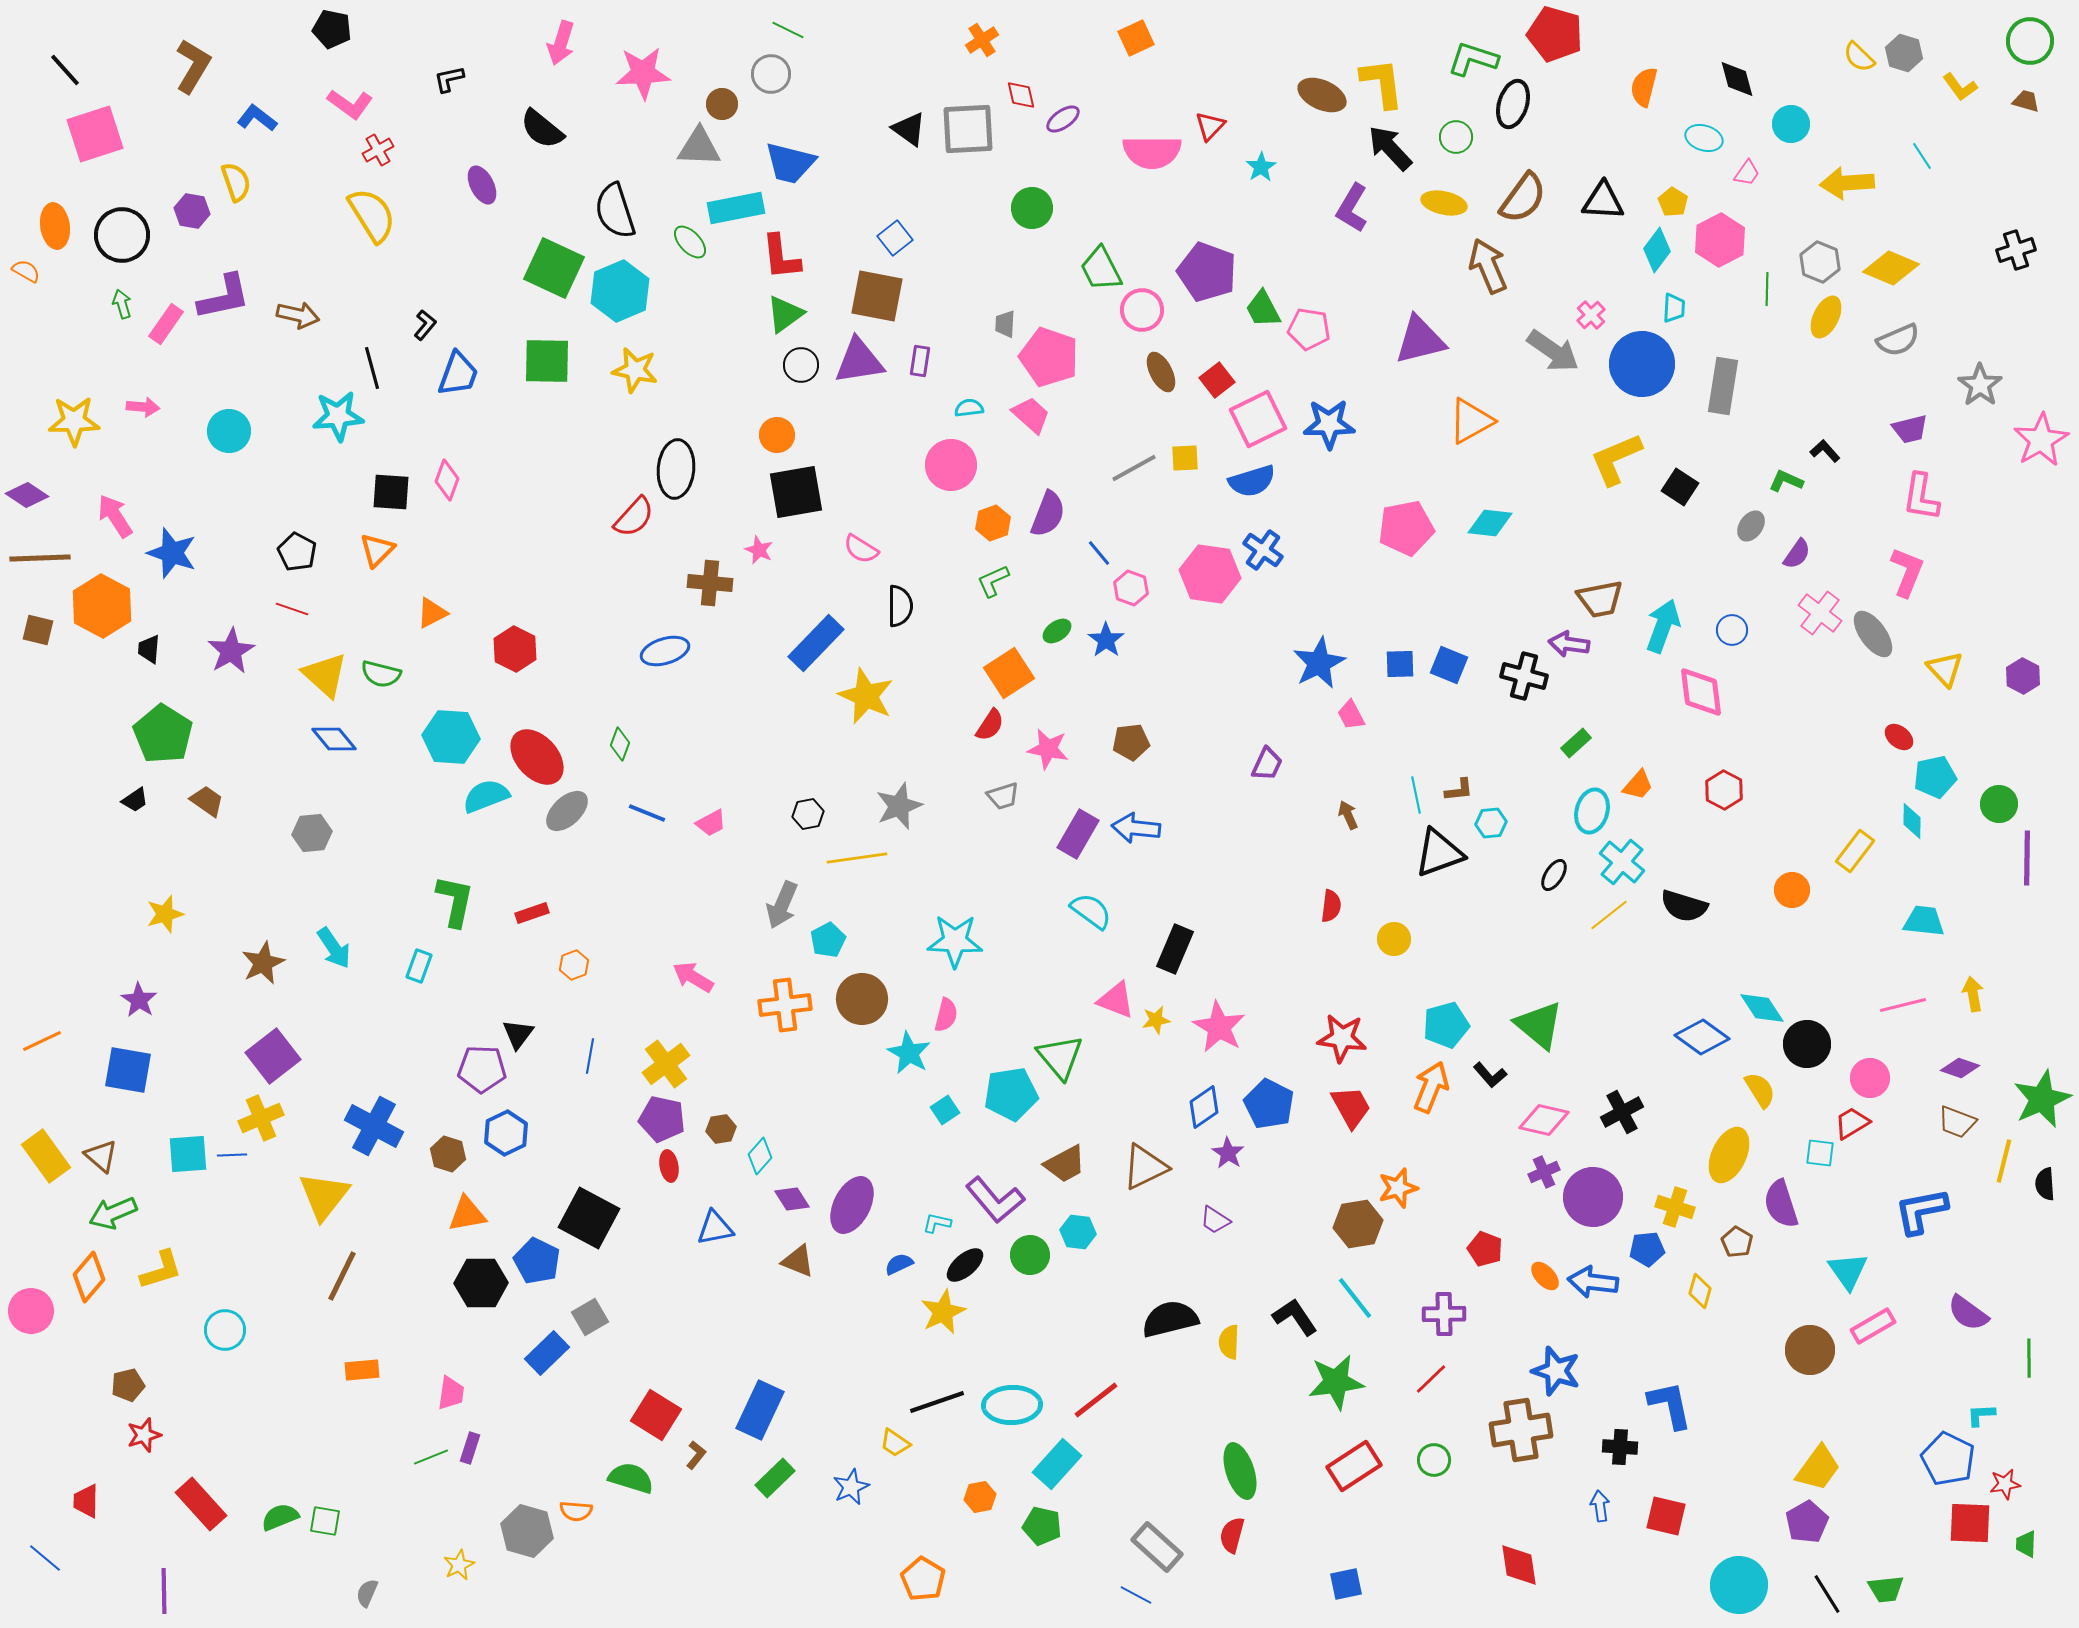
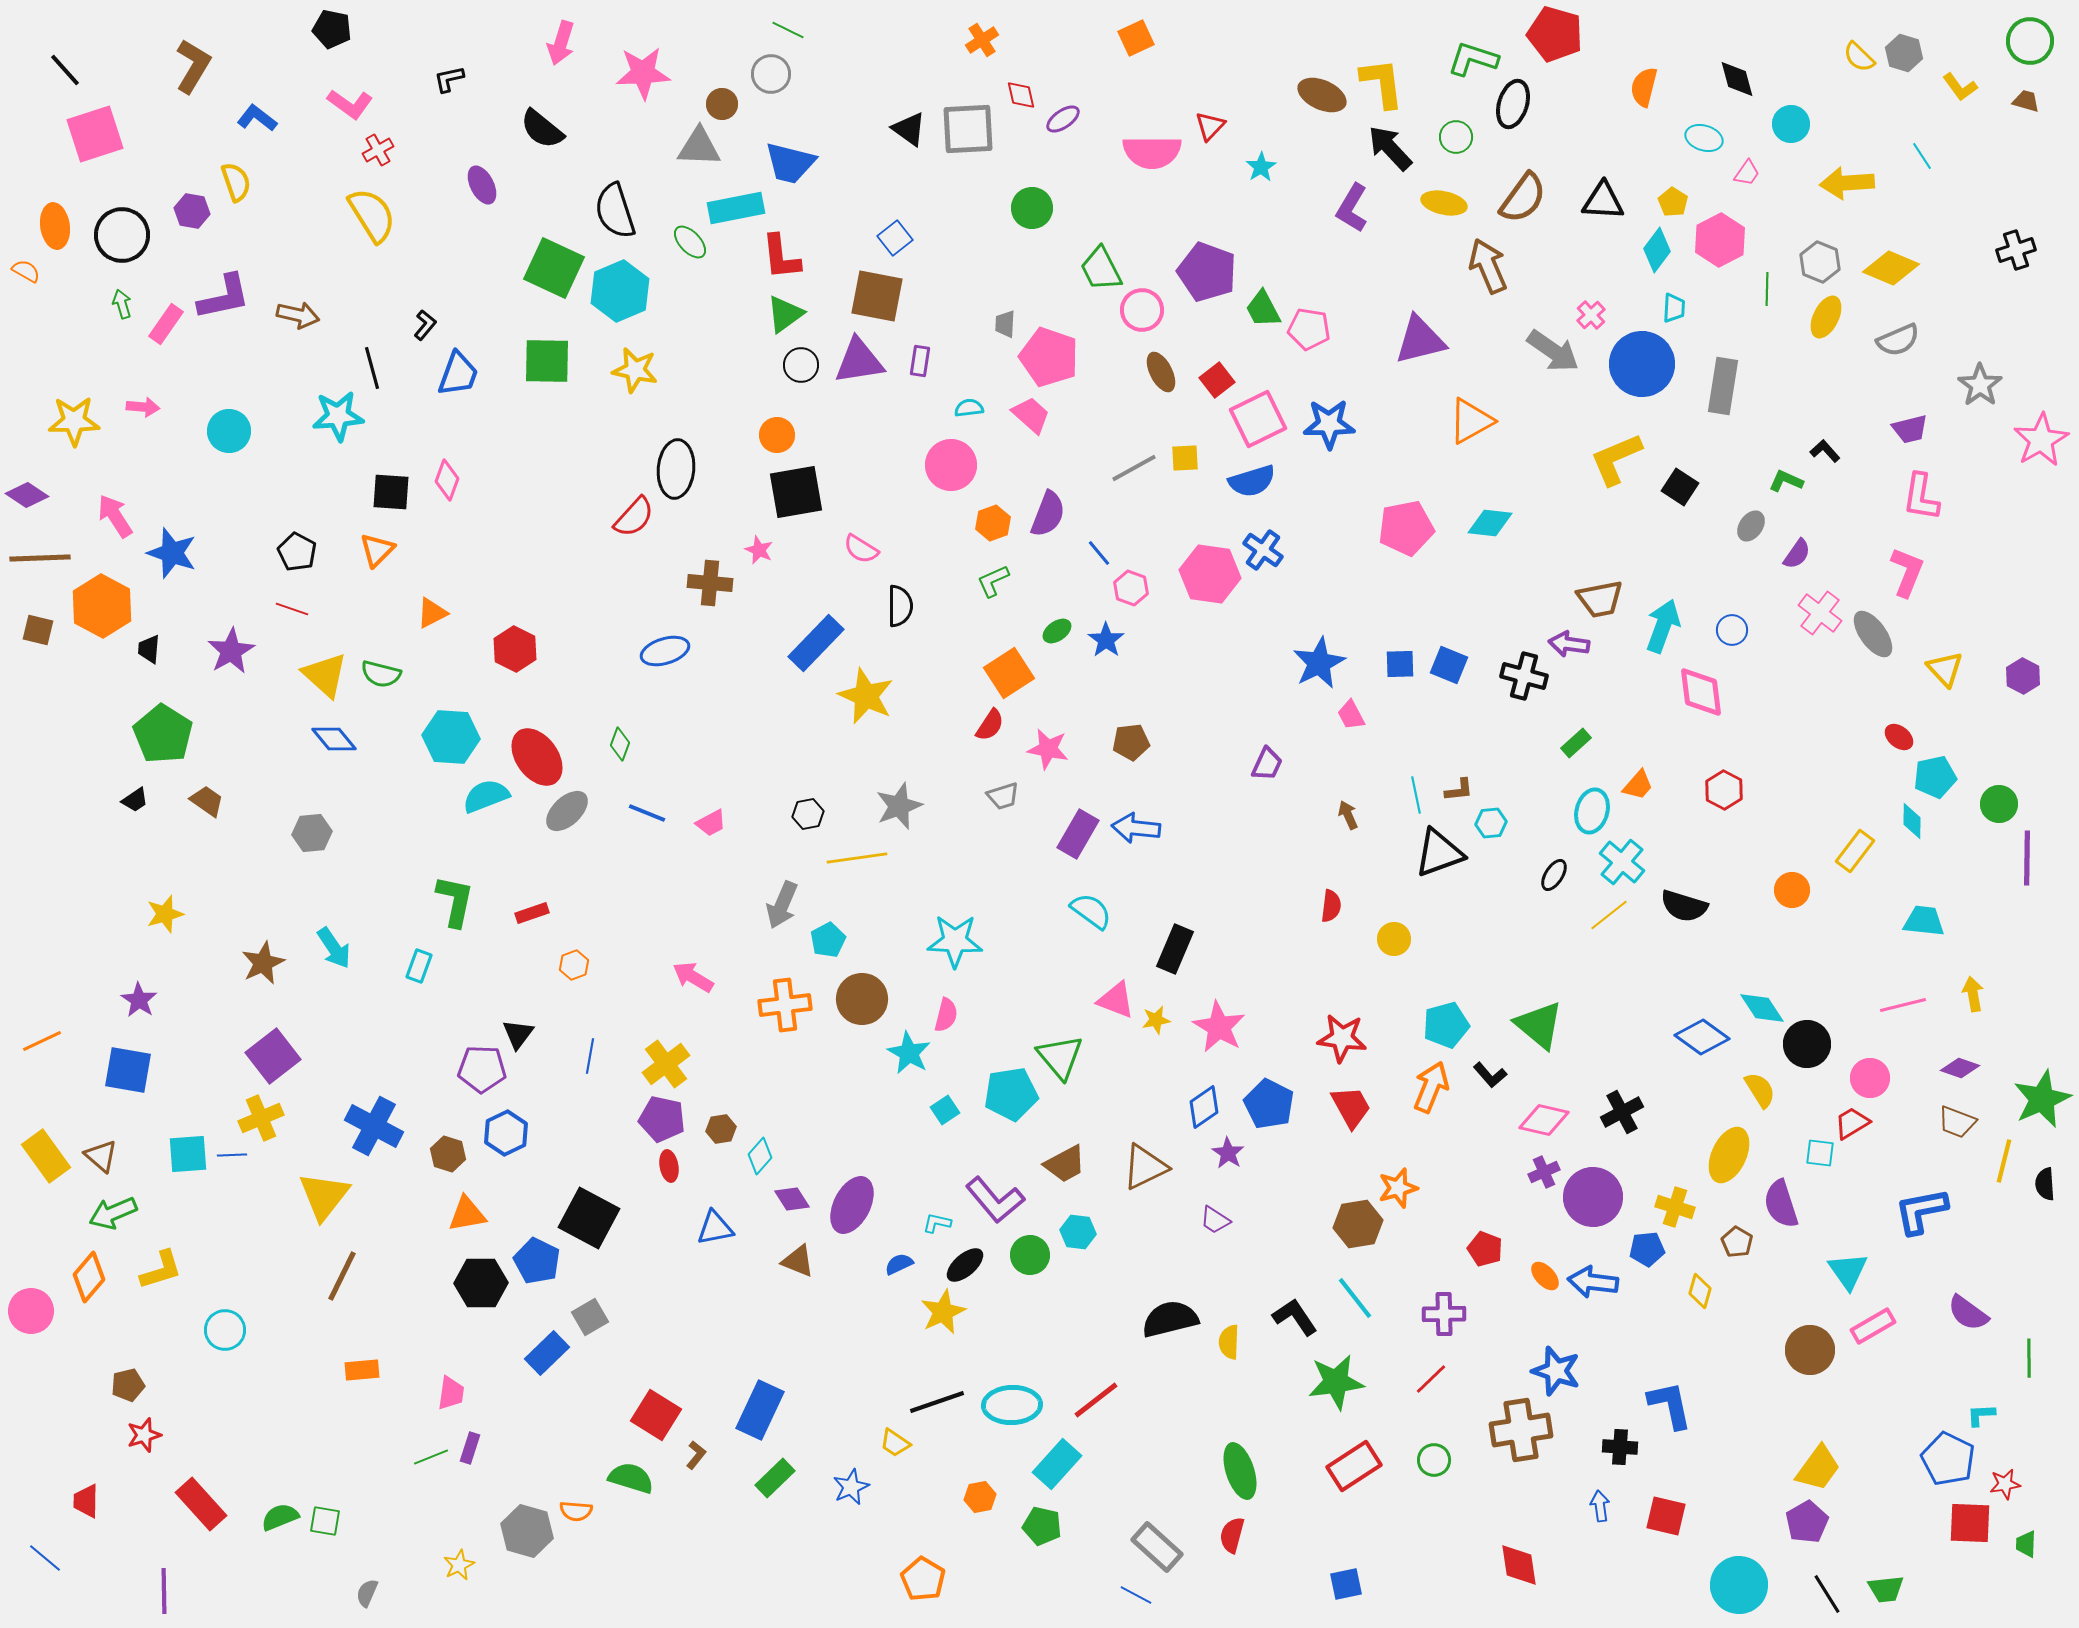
red ellipse at (537, 757): rotated 6 degrees clockwise
